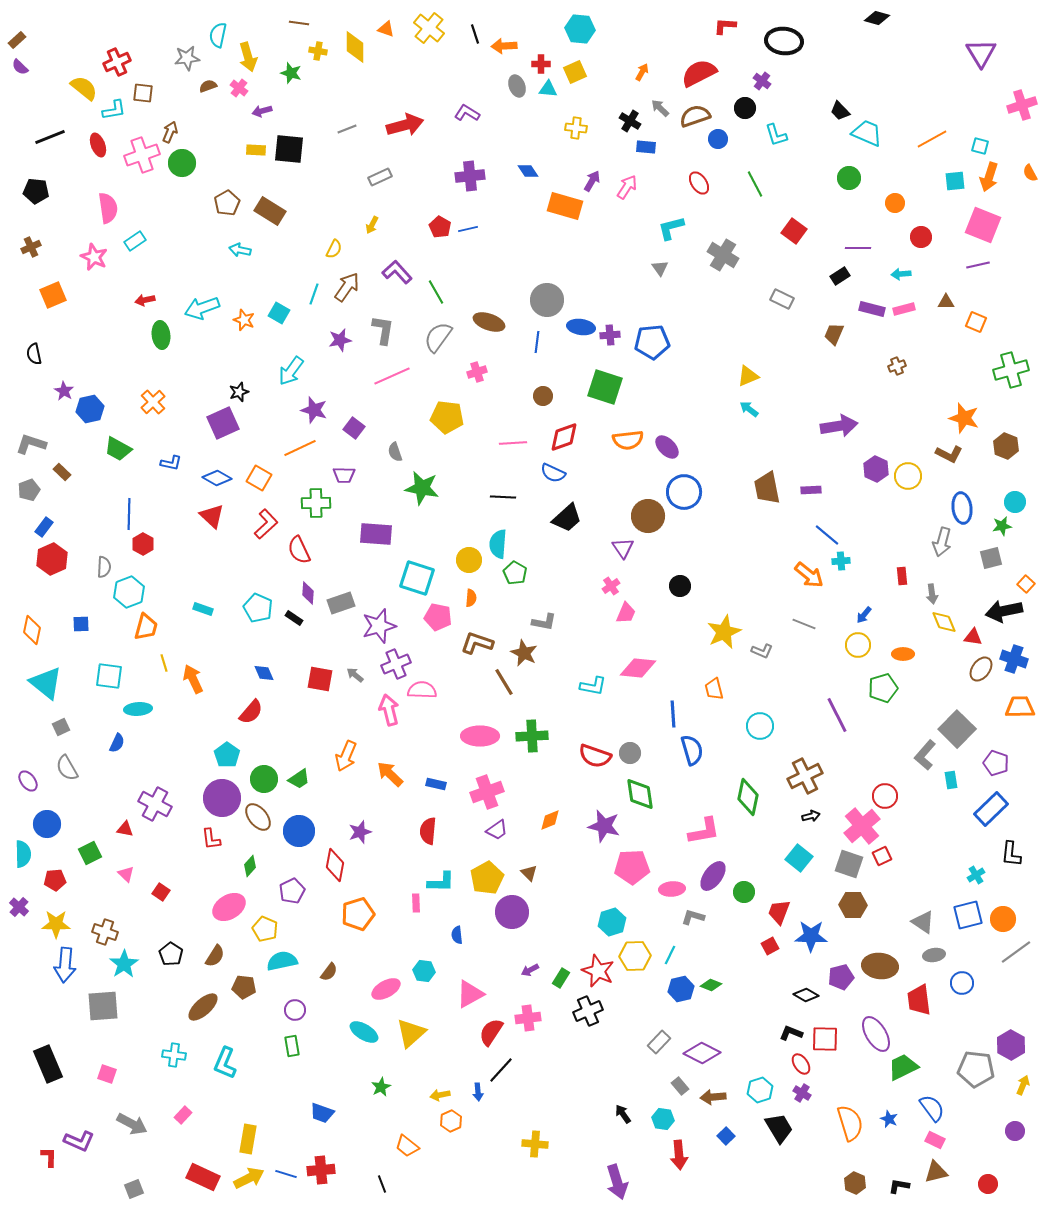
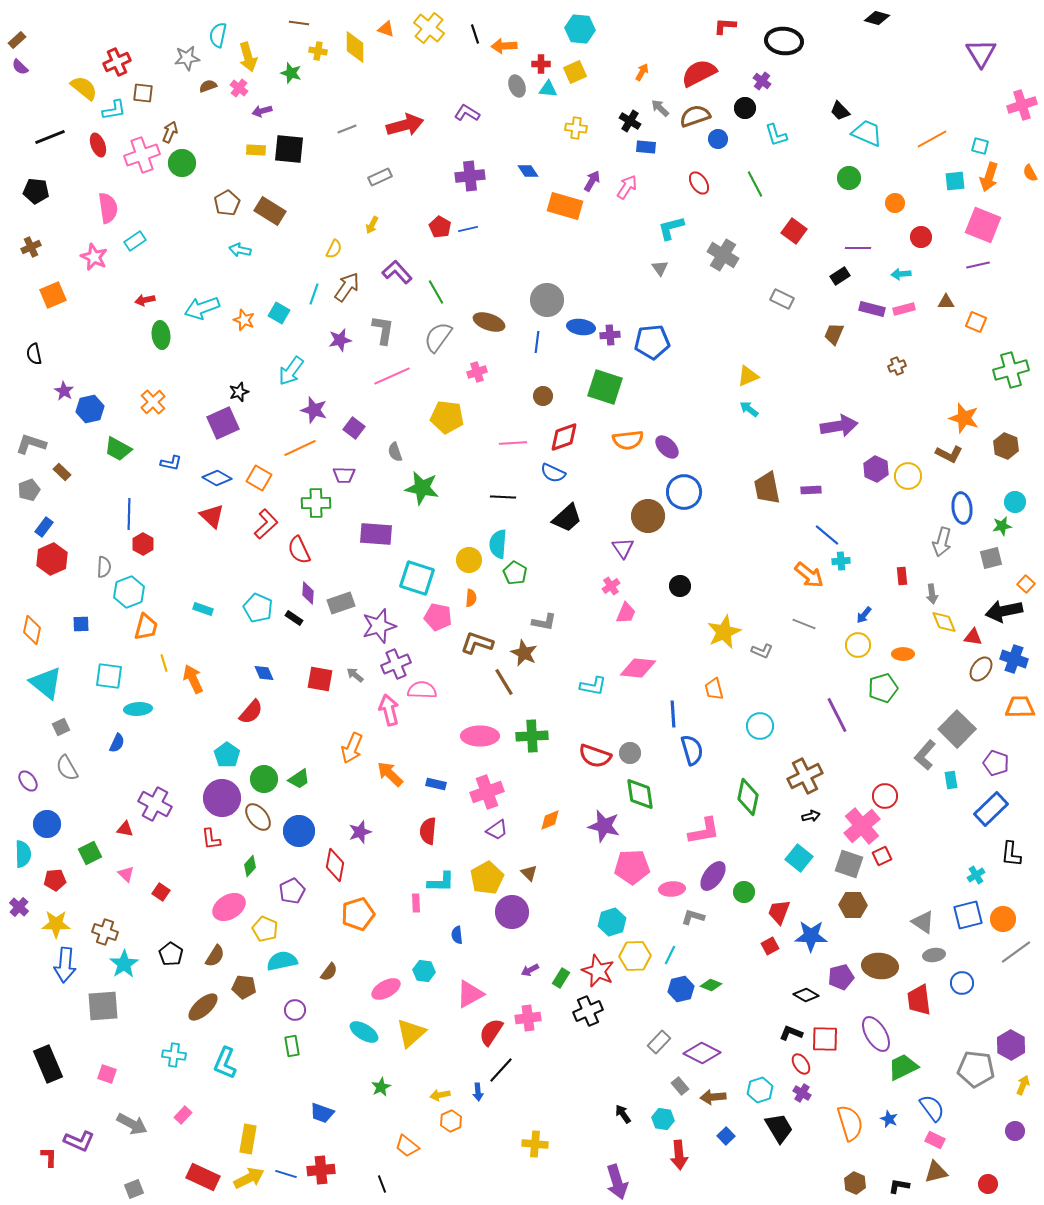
orange arrow at (346, 756): moved 6 px right, 8 px up
